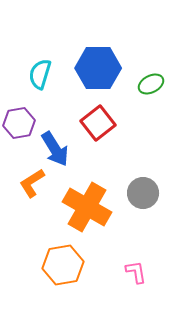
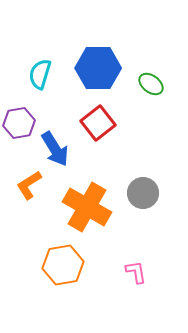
green ellipse: rotated 65 degrees clockwise
orange L-shape: moved 3 px left, 2 px down
